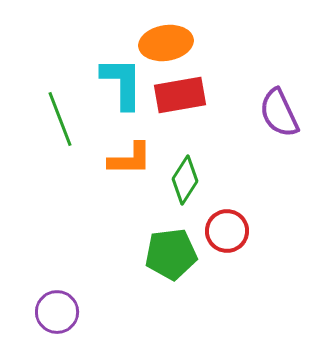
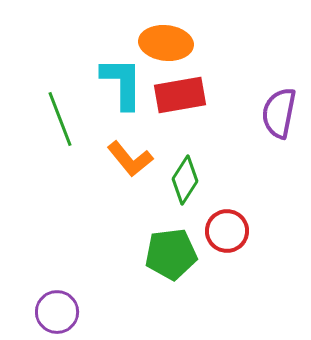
orange ellipse: rotated 15 degrees clockwise
purple semicircle: rotated 36 degrees clockwise
orange L-shape: rotated 51 degrees clockwise
